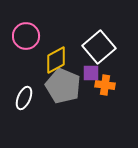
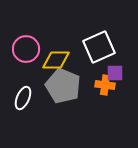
pink circle: moved 13 px down
white square: rotated 16 degrees clockwise
yellow diamond: rotated 28 degrees clockwise
purple square: moved 24 px right
white ellipse: moved 1 px left
